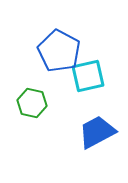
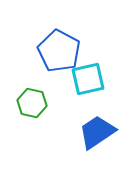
cyan square: moved 3 px down
blue trapezoid: rotated 6 degrees counterclockwise
